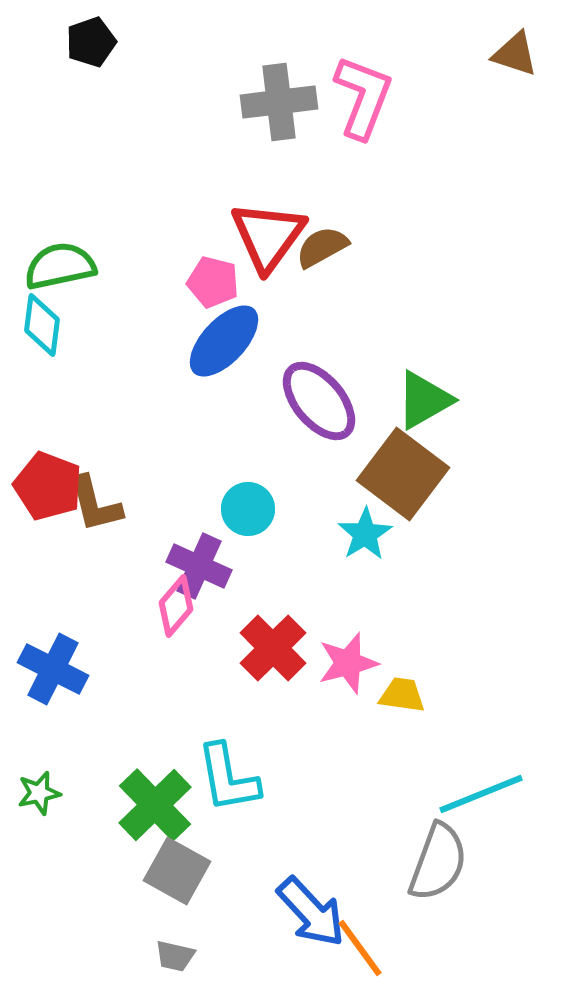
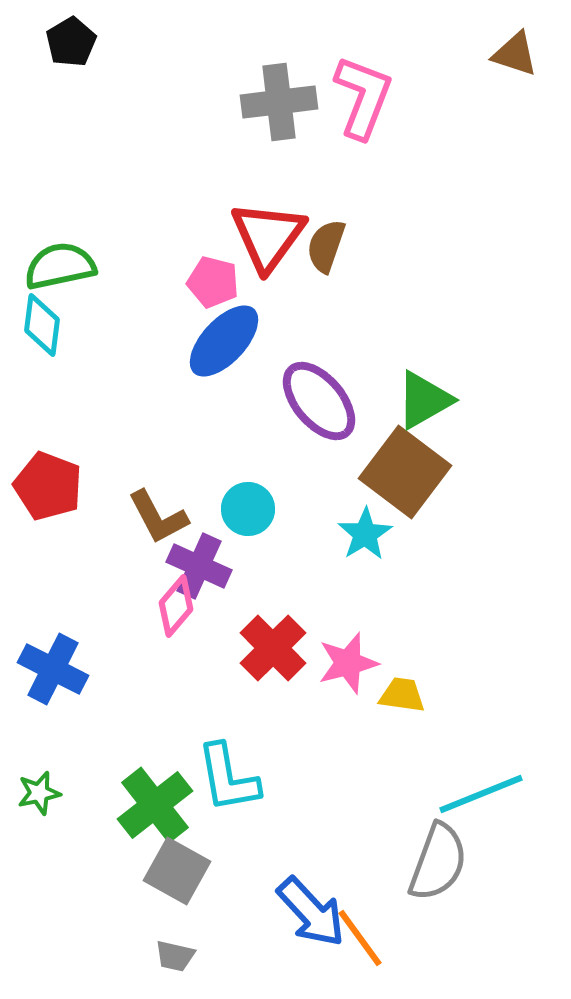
black pentagon: moved 20 px left; rotated 12 degrees counterclockwise
brown semicircle: moved 4 px right, 1 px up; rotated 42 degrees counterclockwise
brown square: moved 2 px right, 2 px up
brown L-shape: moved 63 px right, 13 px down; rotated 14 degrees counterclockwise
green cross: rotated 6 degrees clockwise
orange line: moved 10 px up
